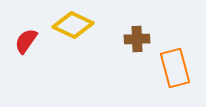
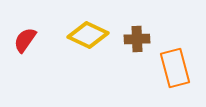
yellow diamond: moved 15 px right, 10 px down
red semicircle: moved 1 px left, 1 px up
